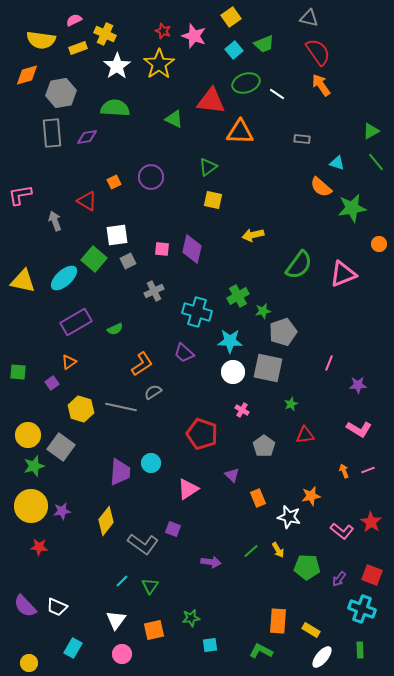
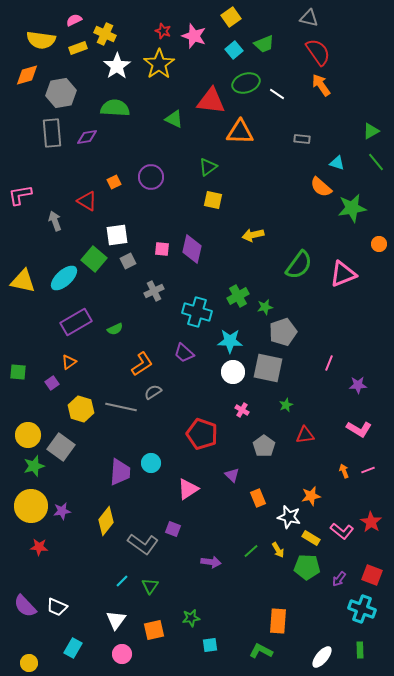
green star at (263, 311): moved 2 px right, 4 px up
green star at (291, 404): moved 5 px left, 1 px down
yellow rectangle at (311, 630): moved 92 px up
